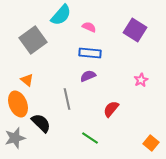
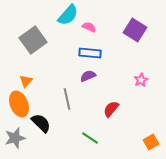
cyan semicircle: moved 7 px right
orange triangle: moved 1 px left, 1 px down; rotated 32 degrees clockwise
orange ellipse: moved 1 px right
orange square: moved 1 px up; rotated 21 degrees clockwise
